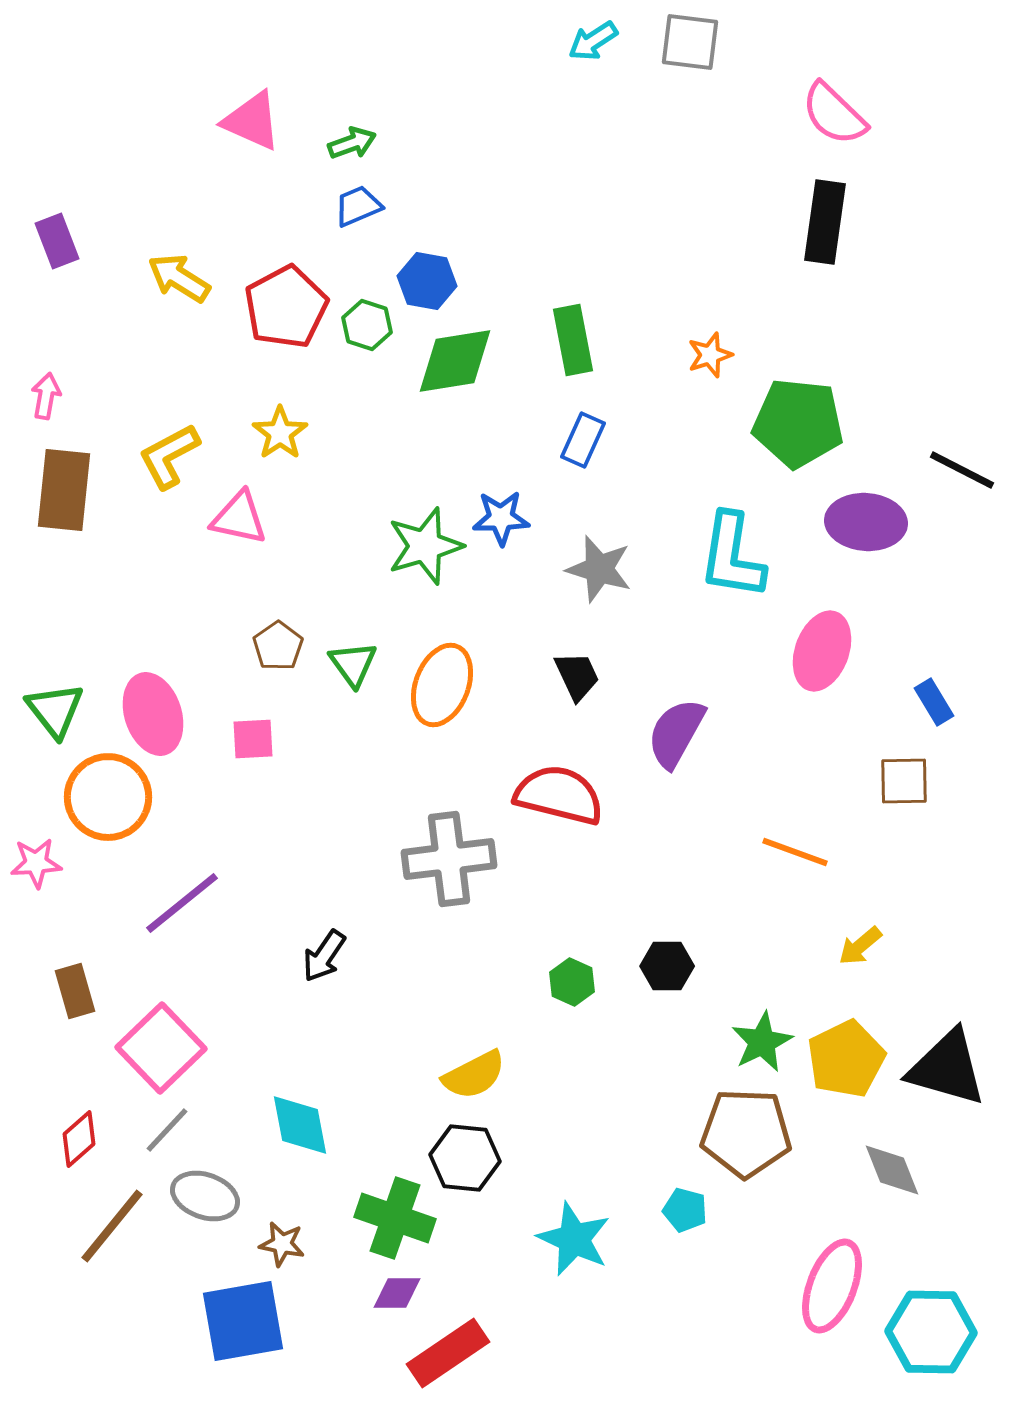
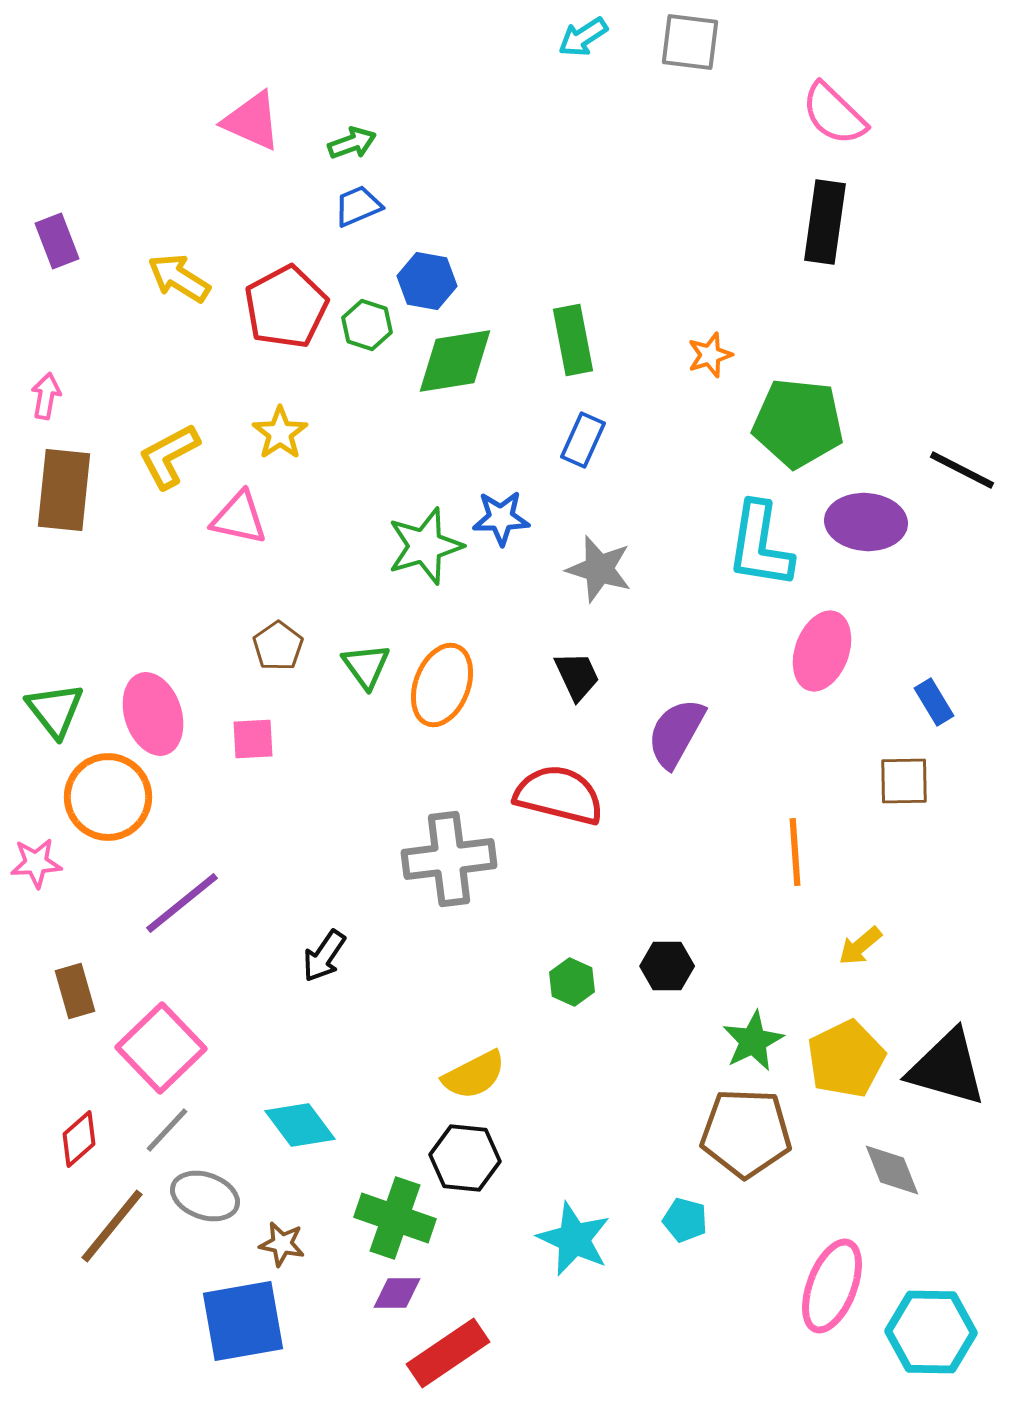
cyan arrow at (593, 41): moved 10 px left, 4 px up
cyan L-shape at (732, 556): moved 28 px right, 11 px up
green triangle at (353, 664): moved 13 px right, 2 px down
orange line at (795, 852): rotated 66 degrees clockwise
green star at (762, 1042): moved 9 px left, 1 px up
cyan diamond at (300, 1125): rotated 26 degrees counterclockwise
cyan pentagon at (685, 1210): moved 10 px down
